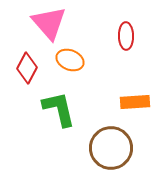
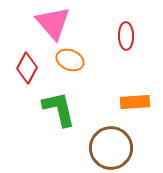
pink triangle: moved 4 px right
